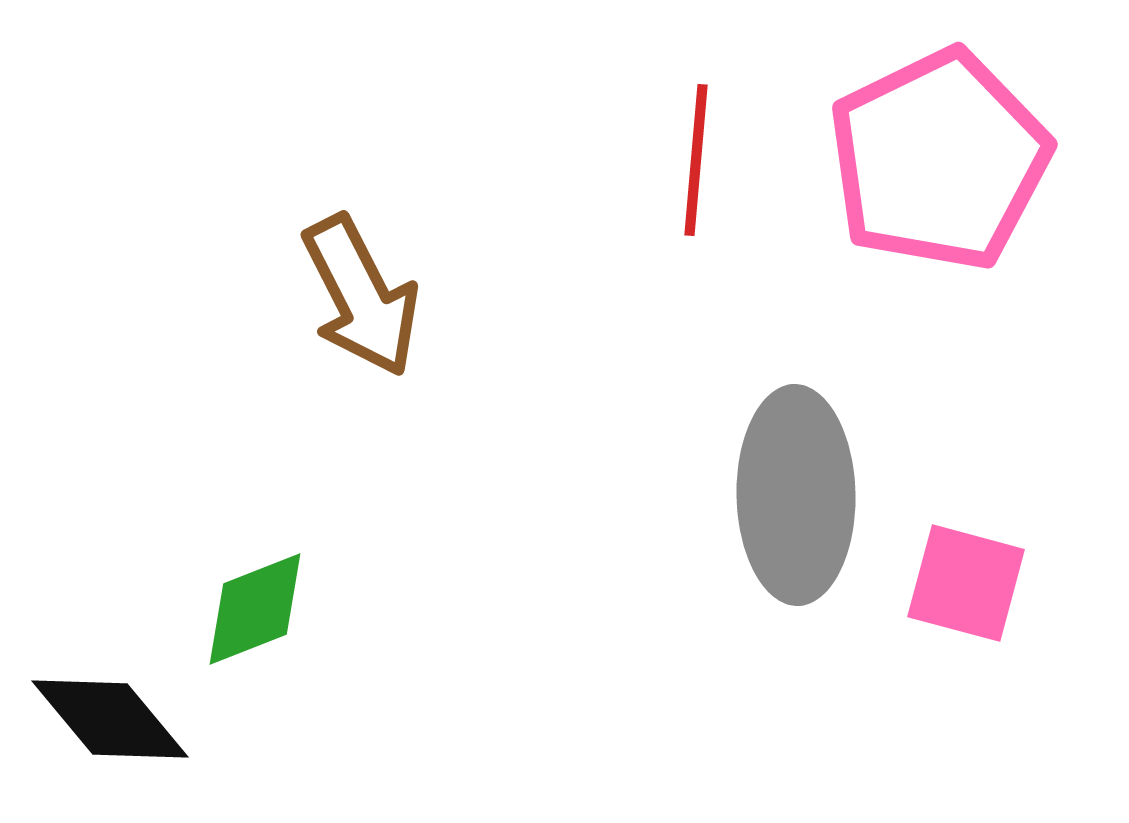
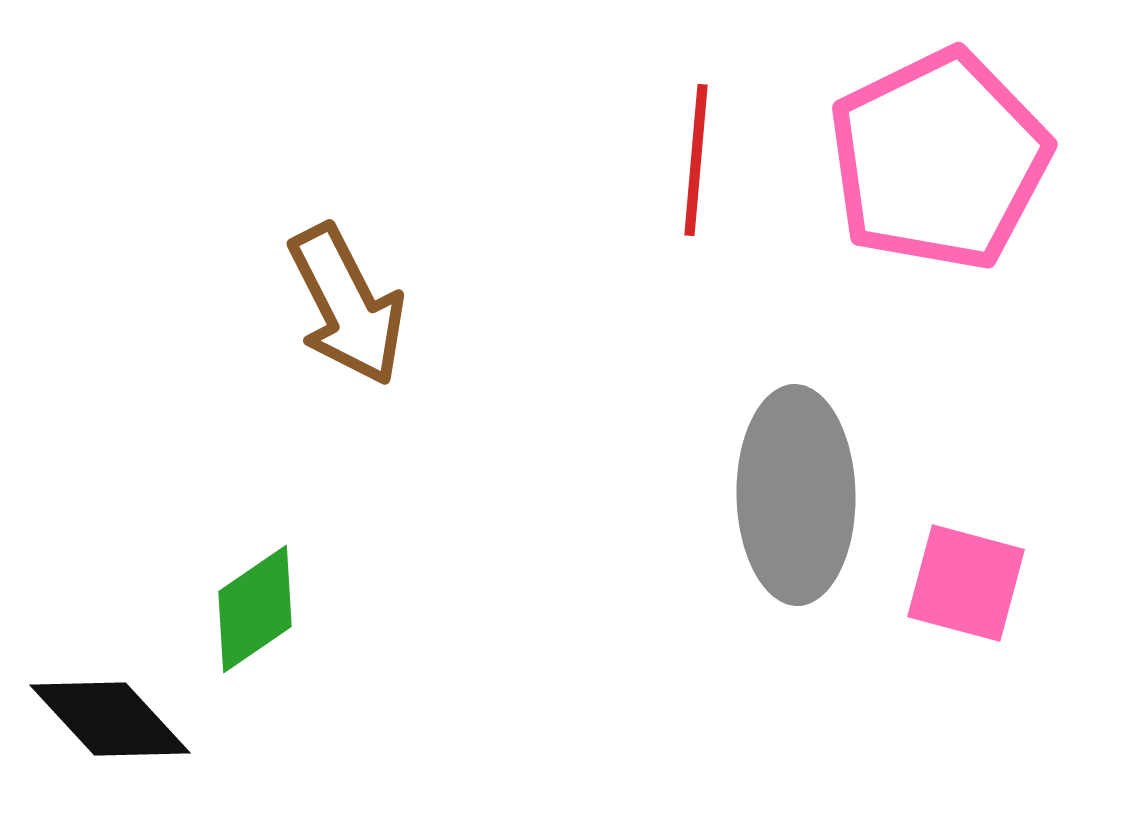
brown arrow: moved 14 px left, 9 px down
green diamond: rotated 13 degrees counterclockwise
black diamond: rotated 3 degrees counterclockwise
